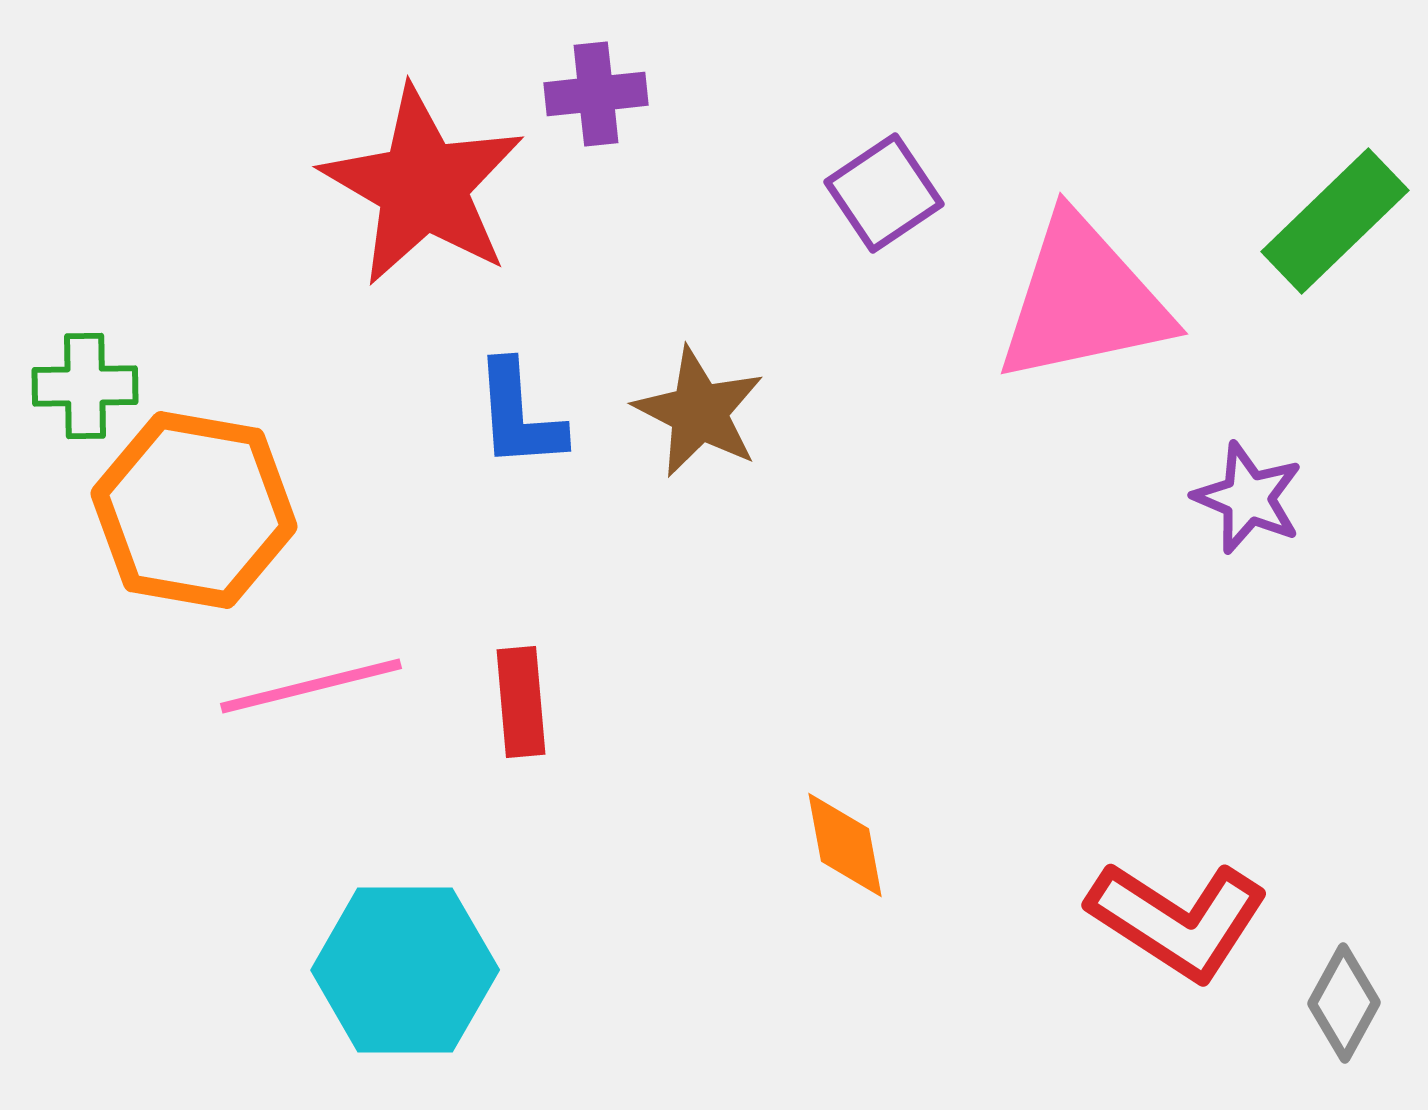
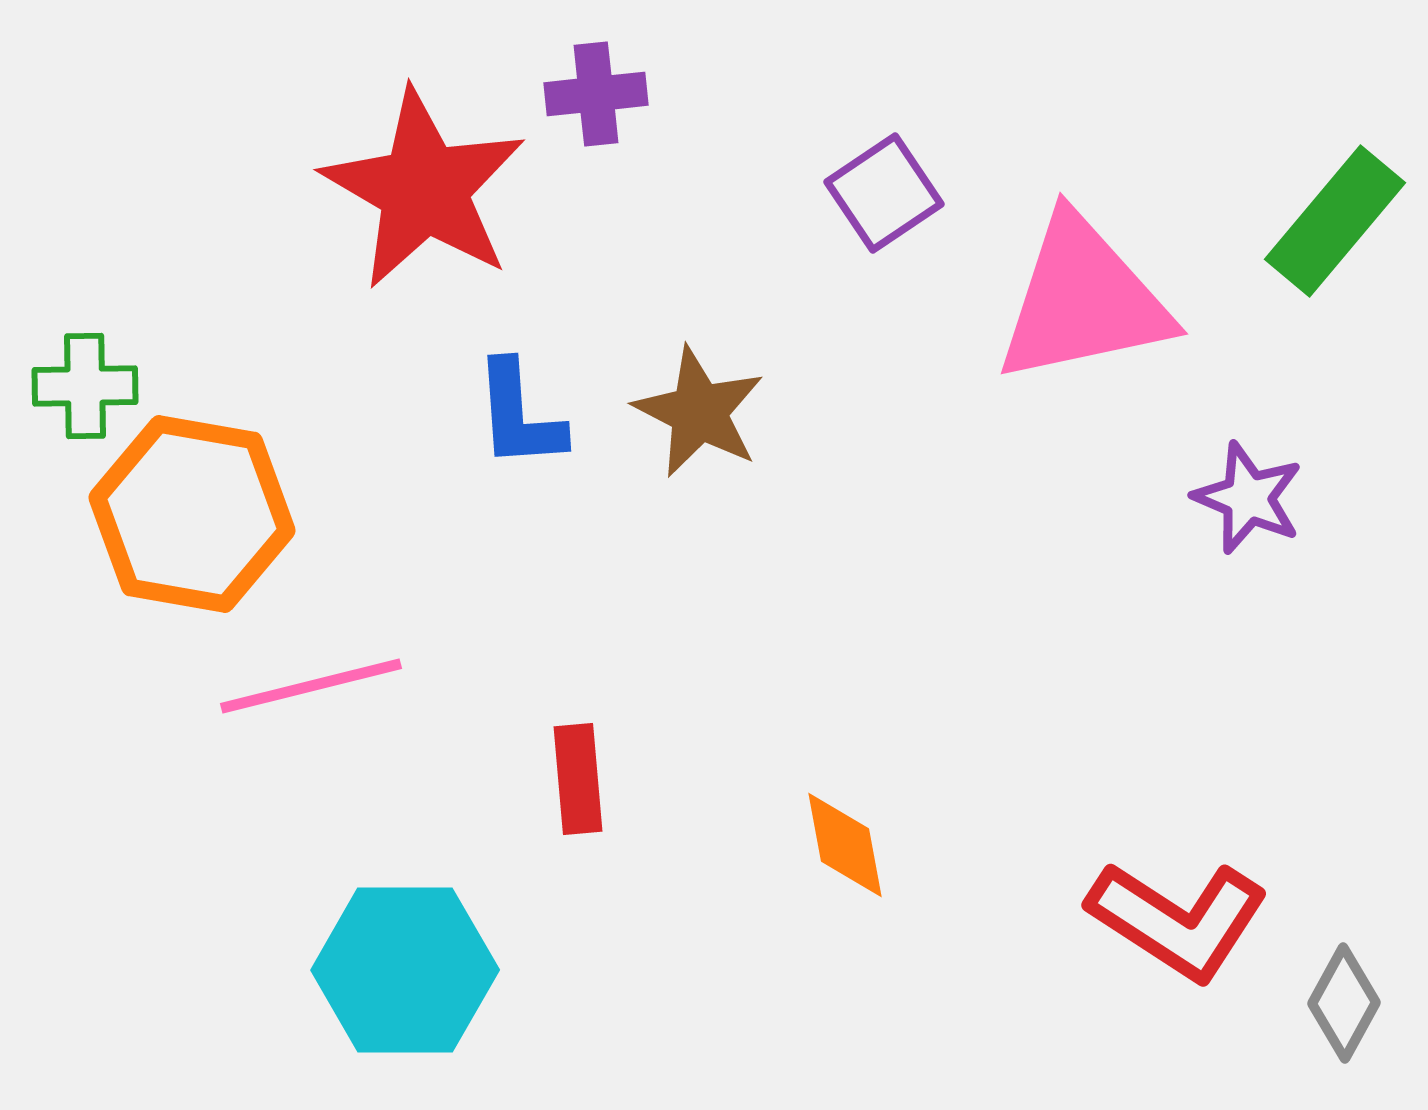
red star: moved 1 px right, 3 px down
green rectangle: rotated 6 degrees counterclockwise
orange hexagon: moved 2 px left, 4 px down
red rectangle: moved 57 px right, 77 px down
